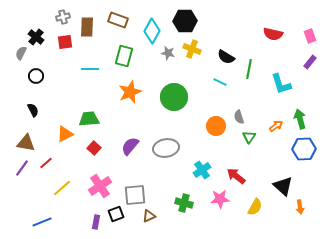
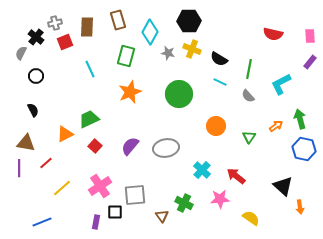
gray cross at (63, 17): moved 8 px left, 6 px down
brown rectangle at (118, 20): rotated 54 degrees clockwise
black hexagon at (185, 21): moved 4 px right
cyan diamond at (152, 31): moved 2 px left, 1 px down
pink rectangle at (310, 36): rotated 16 degrees clockwise
red square at (65, 42): rotated 14 degrees counterclockwise
green rectangle at (124, 56): moved 2 px right
black semicircle at (226, 57): moved 7 px left, 2 px down
cyan line at (90, 69): rotated 66 degrees clockwise
cyan L-shape at (281, 84): rotated 80 degrees clockwise
green circle at (174, 97): moved 5 px right, 3 px up
gray semicircle at (239, 117): moved 9 px right, 21 px up; rotated 24 degrees counterclockwise
green trapezoid at (89, 119): rotated 20 degrees counterclockwise
red square at (94, 148): moved 1 px right, 2 px up
blue hexagon at (304, 149): rotated 15 degrees clockwise
purple line at (22, 168): moved 3 px left; rotated 36 degrees counterclockwise
cyan cross at (202, 170): rotated 12 degrees counterclockwise
green cross at (184, 203): rotated 12 degrees clockwise
yellow semicircle at (255, 207): moved 4 px left, 11 px down; rotated 84 degrees counterclockwise
black square at (116, 214): moved 1 px left, 2 px up; rotated 21 degrees clockwise
brown triangle at (149, 216): moved 13 px right; rotated 40 degrees counterclockwise
